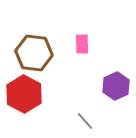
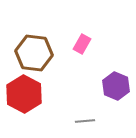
pink rectangle: rotated 30 degrees clockwise
purple hexagon: rotated 12 degrees counterclockwise
gray line: rotated 54 degrees counterclockwise
